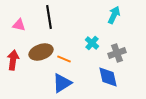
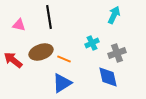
cyan cross: rotated 24 degrees clockwise
red arrow: rotated 60 degrees counterclockwise
